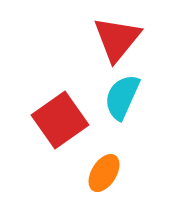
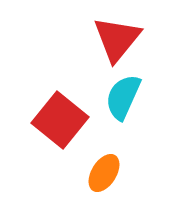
cyan semicircle: moved 1 px right
red square: rotated 16 degrees counterclockwise
